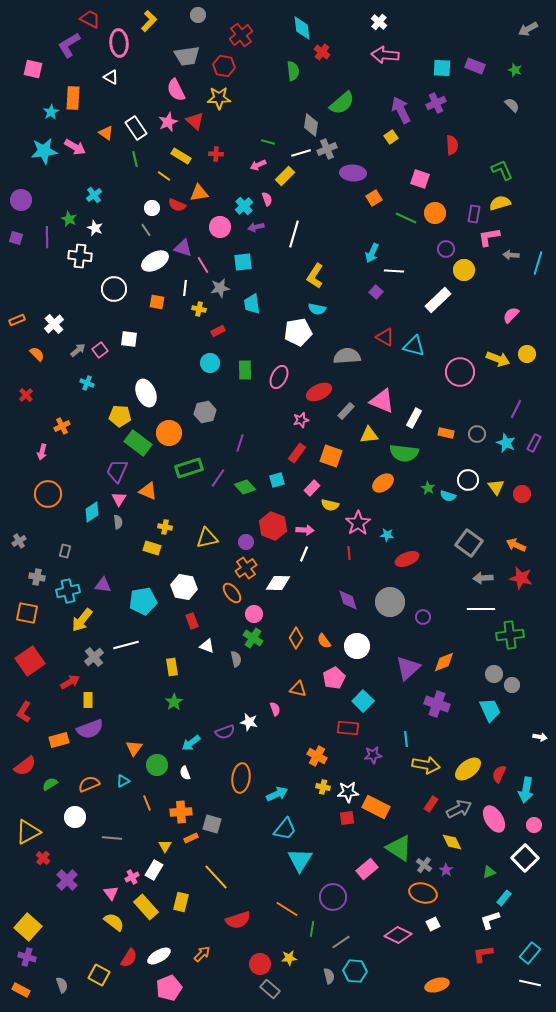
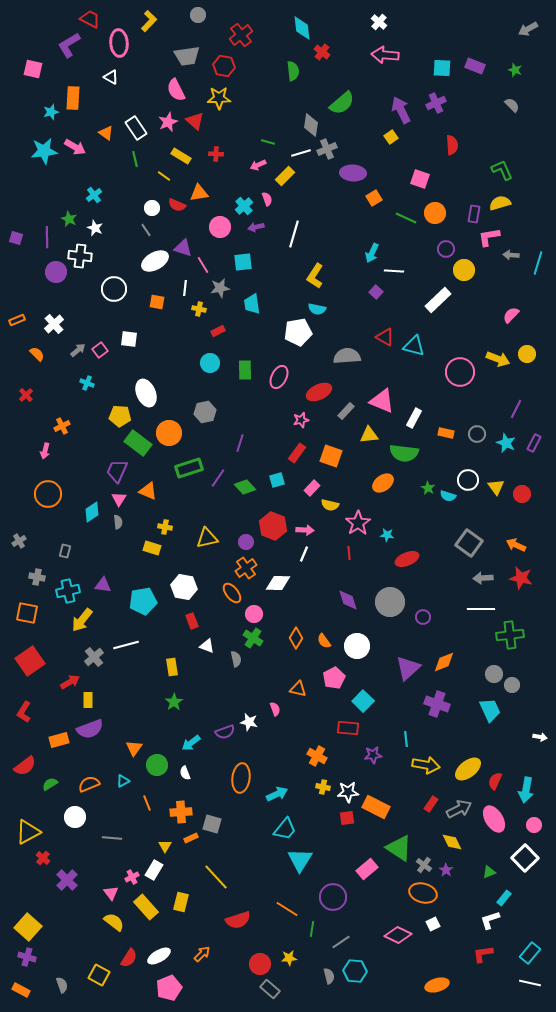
cyan star at (51, 112): rotated 14 degrees clockwise
purple circle at (21, 200): moved 35 px right, 72 px down
pink arrow at (42, 452): moved 3 px right, 1 px up
red semicircle at (499, 774): moved 4 px left, 7 px down
